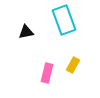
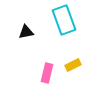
yellow rectangle: rotated 35 degrees clockwise
